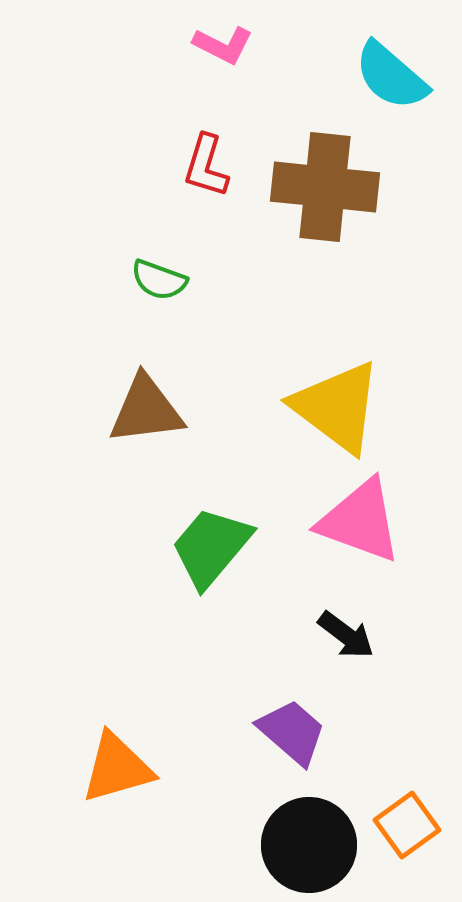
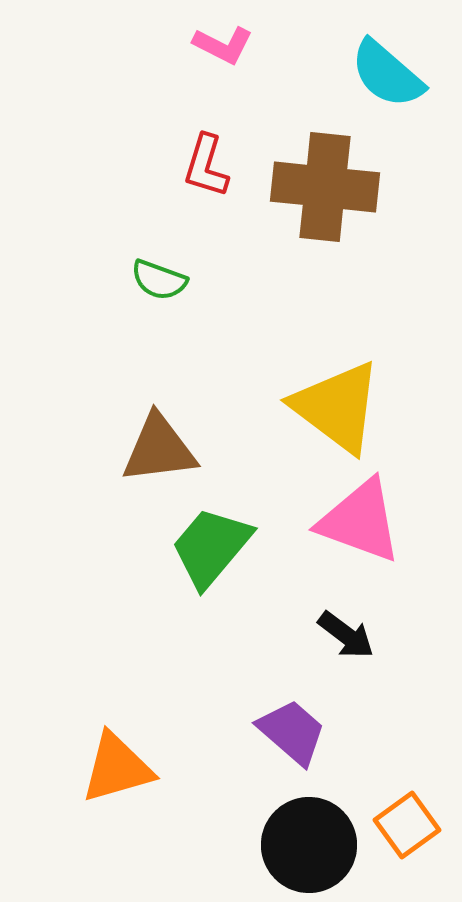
cyan semicircle: moved 4 px left, 2 px up
brown triangle: moved 13 px right, 39 px down
